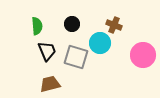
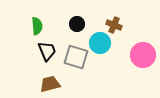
black circle: moved 5 px right
